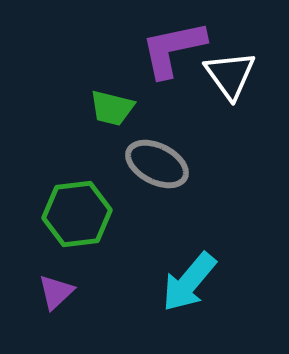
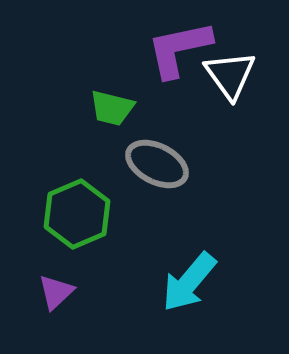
purple L-shape: moved 6 px right
green hexagon: rotated 16 degrees counterclockwise
